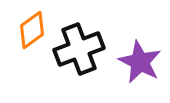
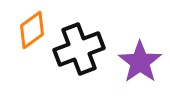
purple star: rotated 9 degrees clockwise
